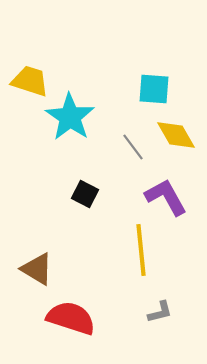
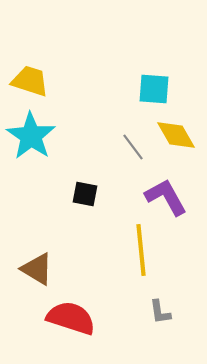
cyan star: moved 39 px left, 19 px down
black square: rotated 16 degrees counterclockwise
gray L-shape: rotated 96 degrees clockwise
